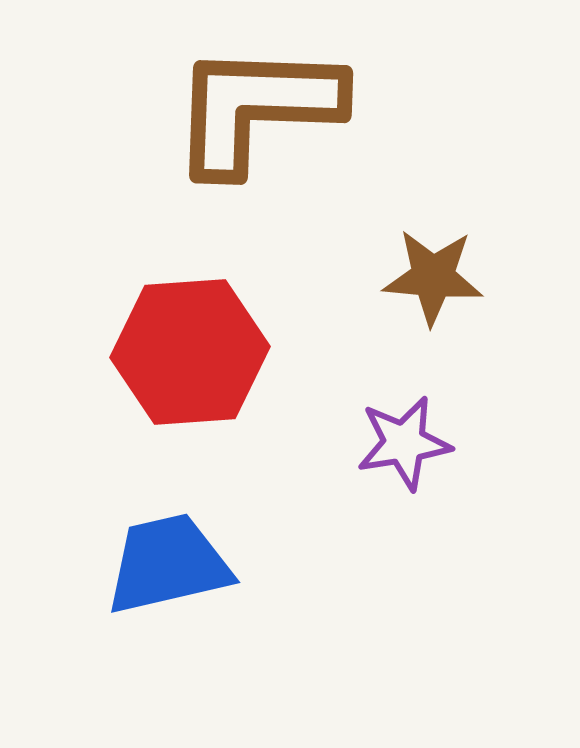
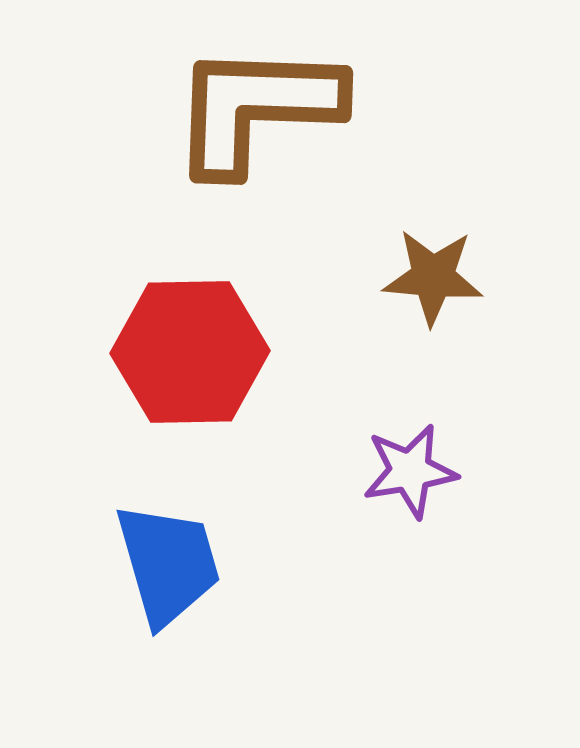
red hexagon: rotated 3 degrees clockwise
purple star: moved 6 px right, 28 px down
blue trapezoid: rotated 87 degrees clockwise
